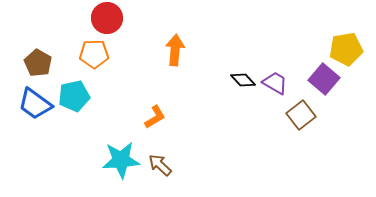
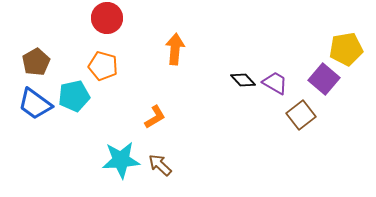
orange arrow: moved 1 px up
orange pentagon: moved 9 px right, 12 px down; rotated 16 degrees clockwise
brown pentagon: moved 2 px left, 1 px up; rotated 12 degrees clockwise
